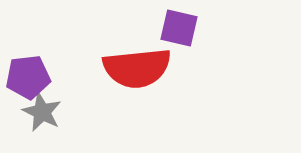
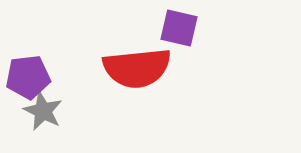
gray star: moved 1 px right, 1 px up
